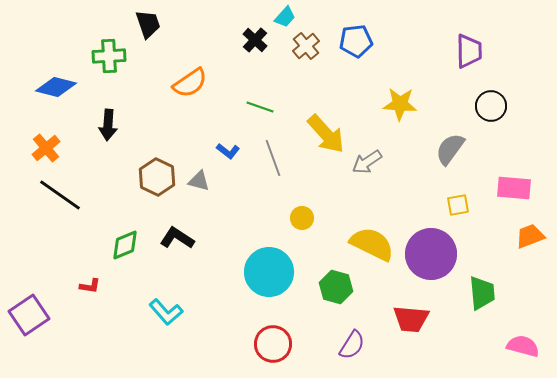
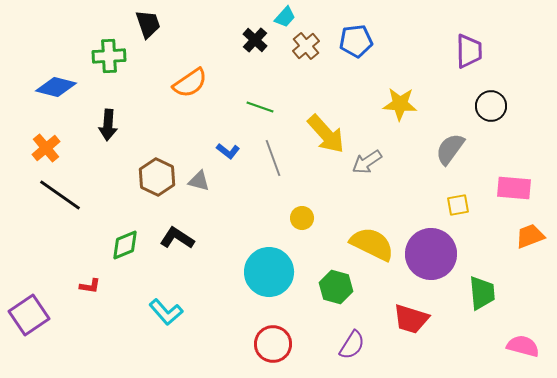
red trapezoid: rotated 12 degrees clockwise
